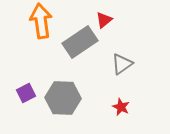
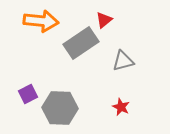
orange arrow: rotated 104 degrees clockwise
gray rectangle: moved 1 px right, 1 px down
gray triangle: moved 1 px right, 3 px up; rotated 20 degrees clockwise
purple square: moved 2 px right, 1 px down
gray hexagon: moved 3 px left, 10 px down
